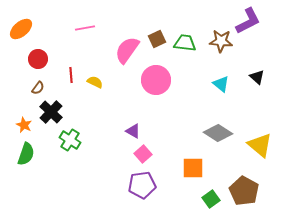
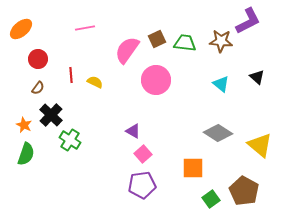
black cross: moved 3 px down
